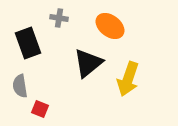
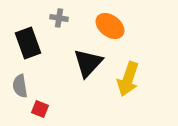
black triangle: rotated 8 degrees counterclockwise
